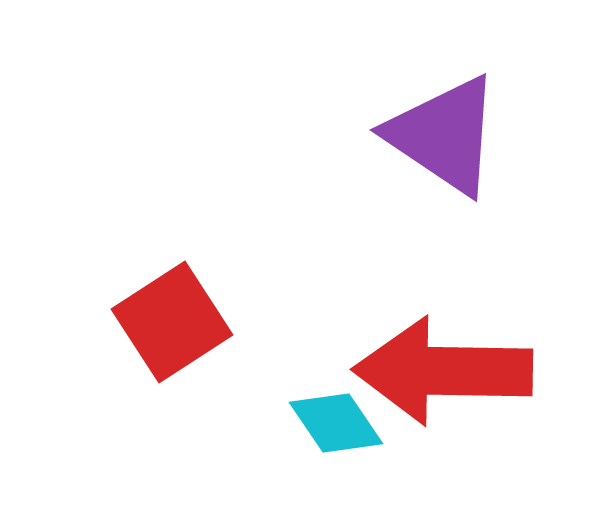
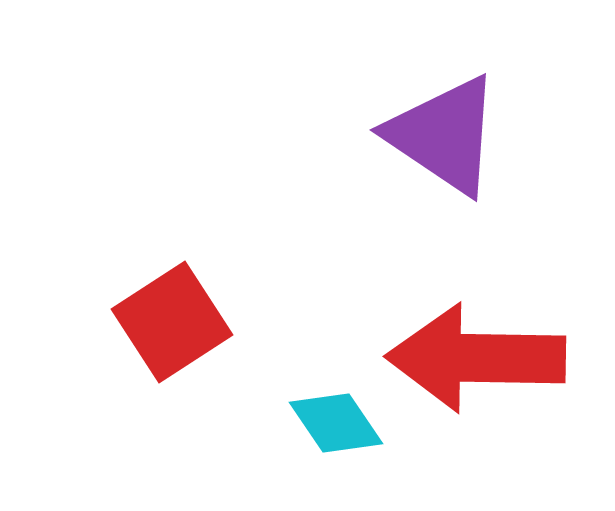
red arrow: moved 33 px right, 13 px up
